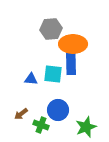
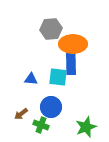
cyan square: moved 5 px right, 3 px down
blue circle: moved 7 px left, 3 px up
